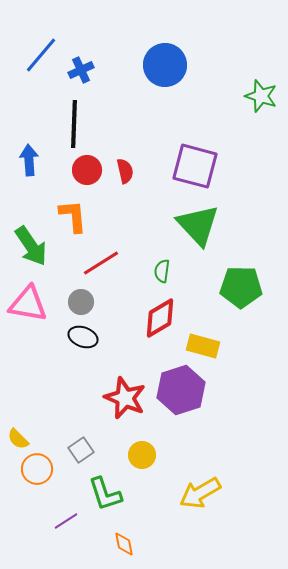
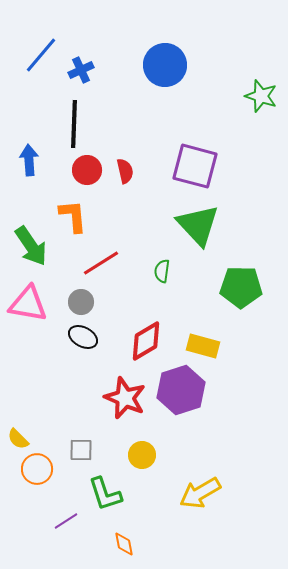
red diamond: moved 14 px left, 23 px down
black ellipse: rotated 8 degrees clockwise
gray square: rotated 35 degrees clockwise
